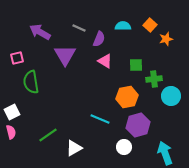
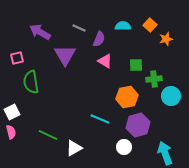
green line: rotated 60 degrees clockwise
